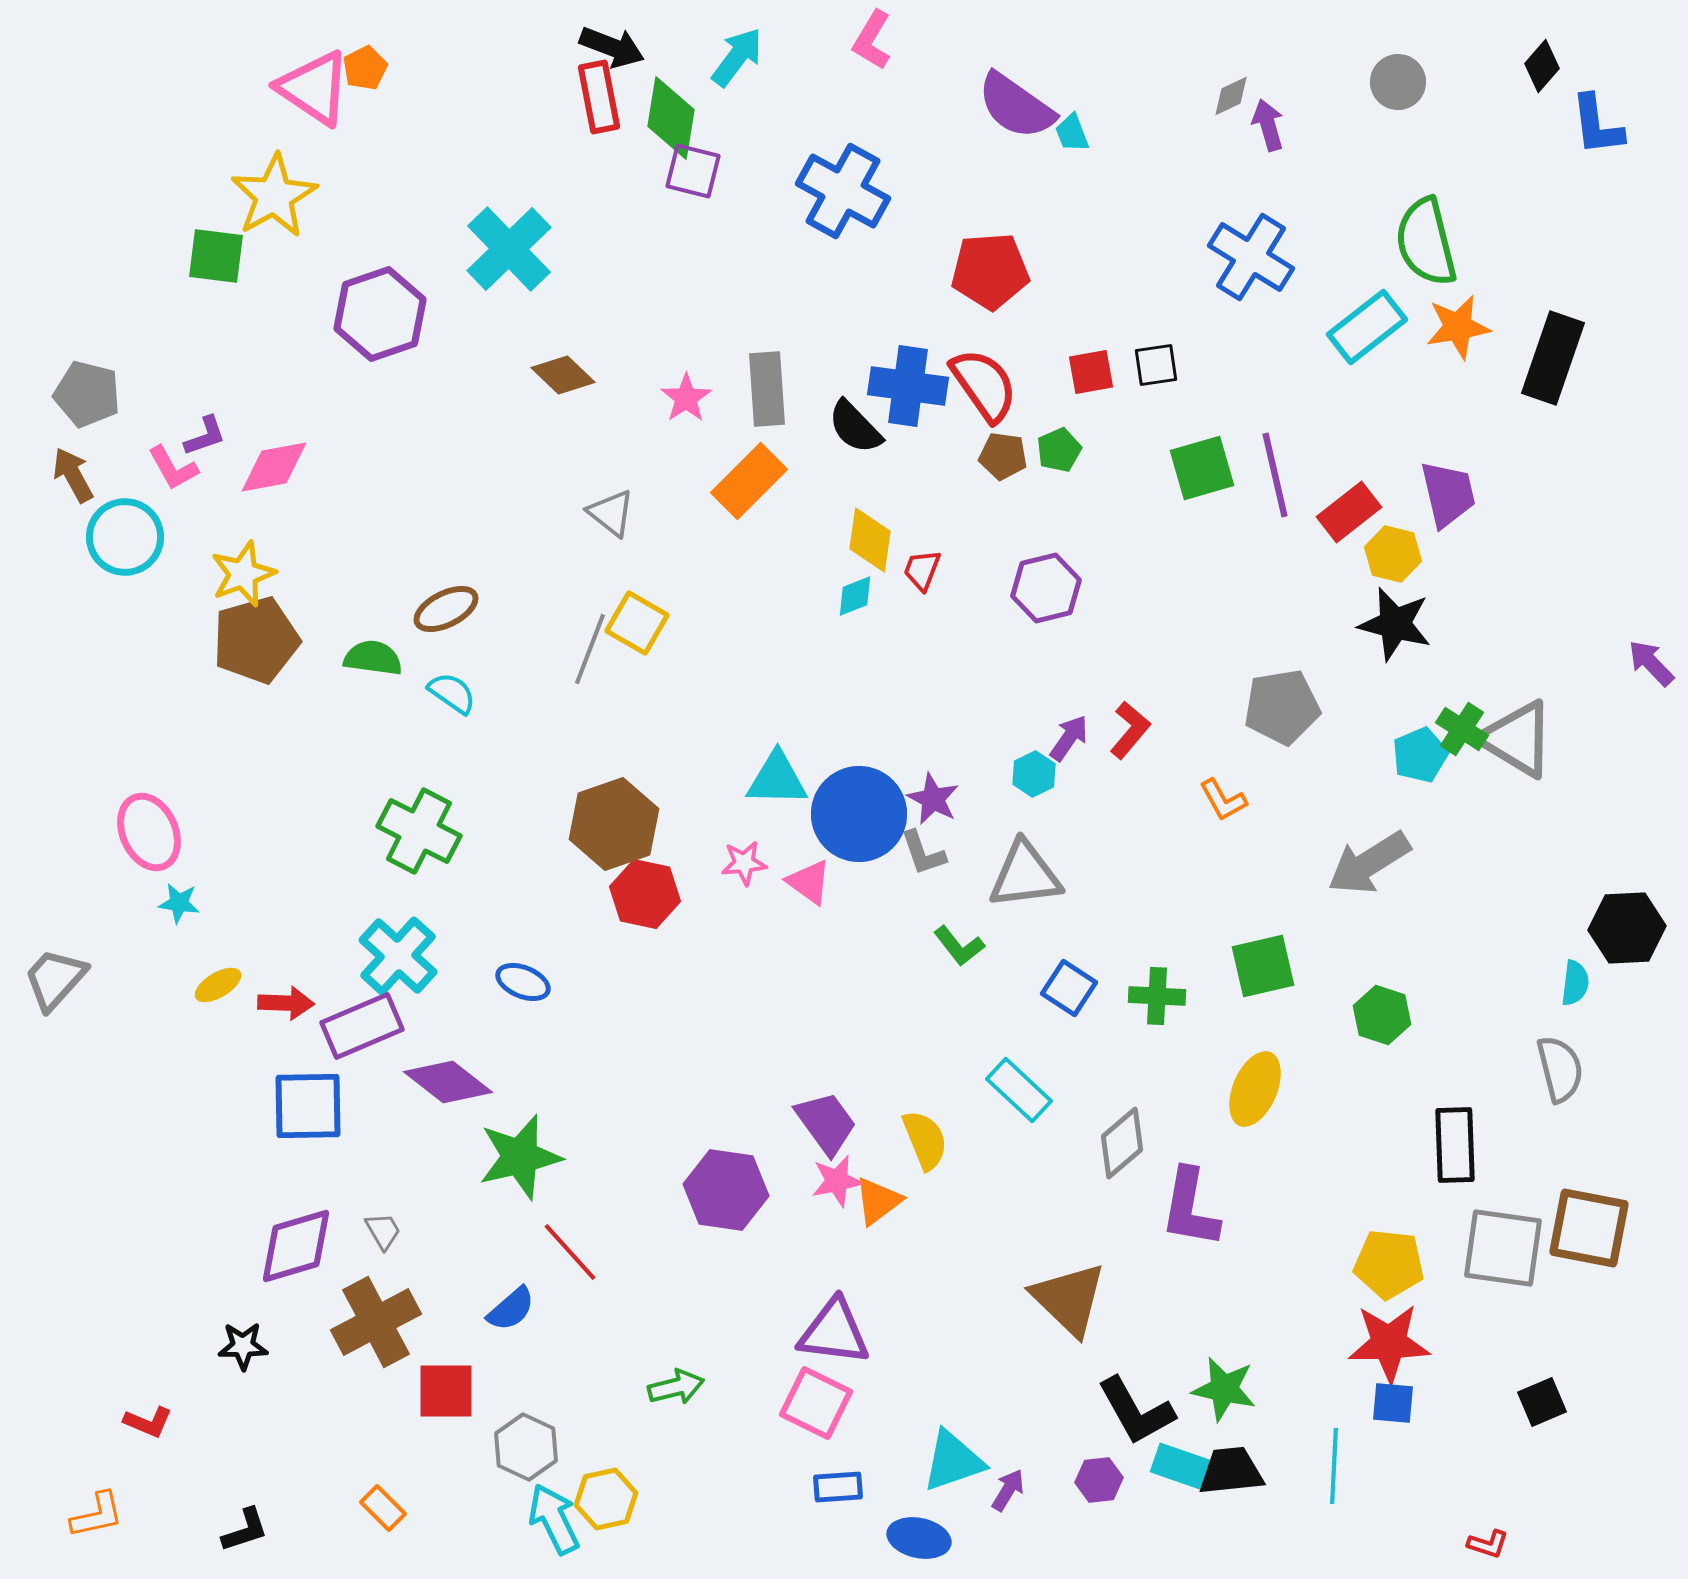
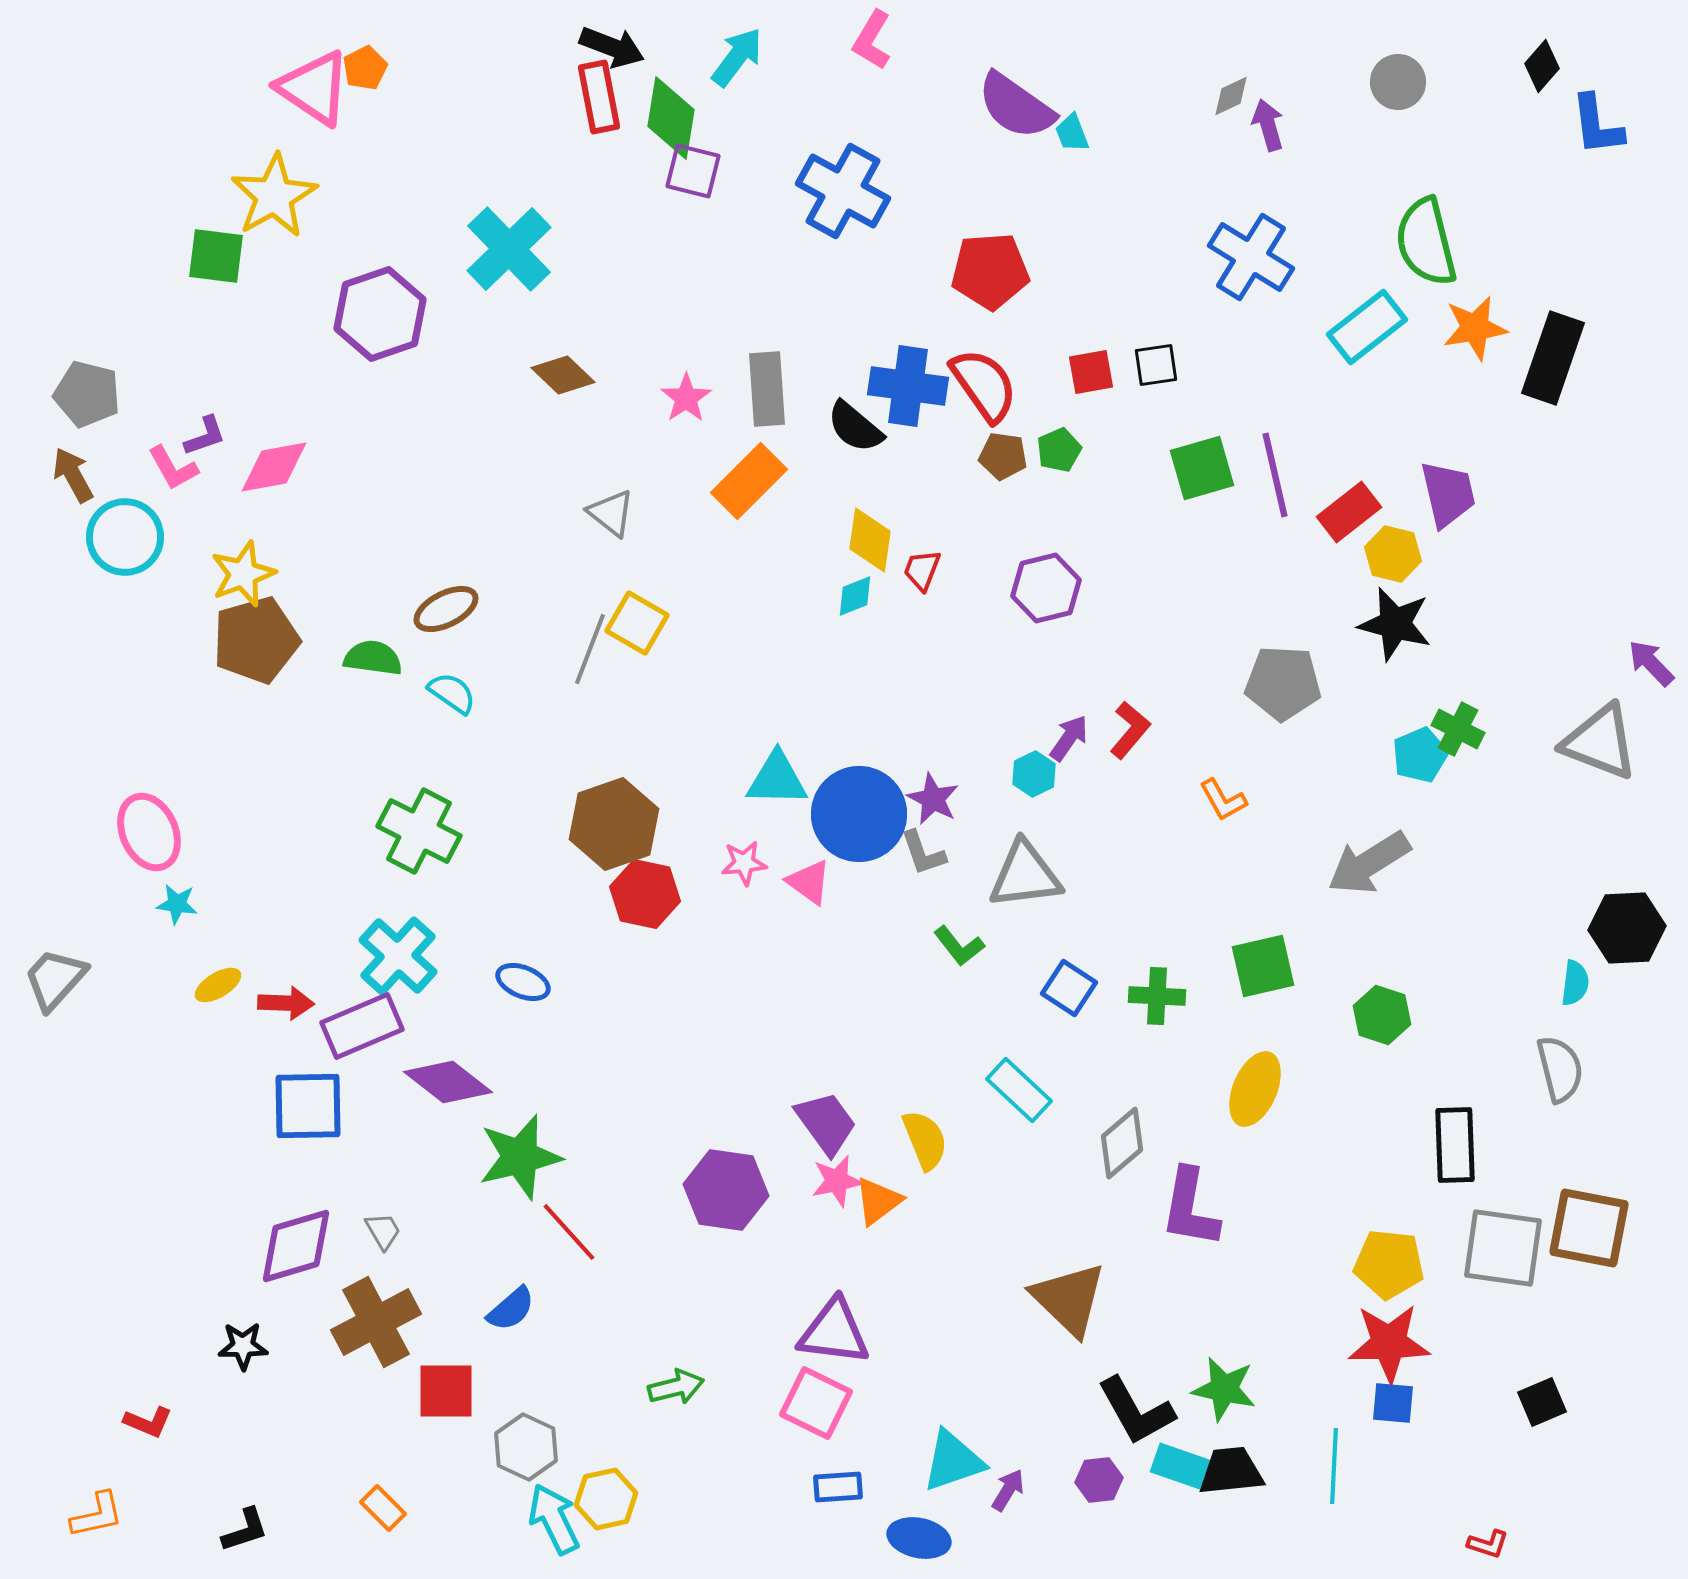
orange star at (1458, 327): moved 17 px right, 1 px down
black semicircle at (855, 427): rotated 6 degrees counterclockwise
gray pentagon at (1282, 707): moved 1 px right, 24 px up; rotated 12 degrees clockwise
green cross at (1462, 729): moved 4 px left; rotated 6 degrees counterclockwise
gray triangle at (1517, 739): moved 83 px right, 3 px down; rotated 10 degrees counterclockwise
cyan star at (179, 903): moved 2 px left, 1 px down
red line at (570, 1252): moved 1 px left, 20 px up
